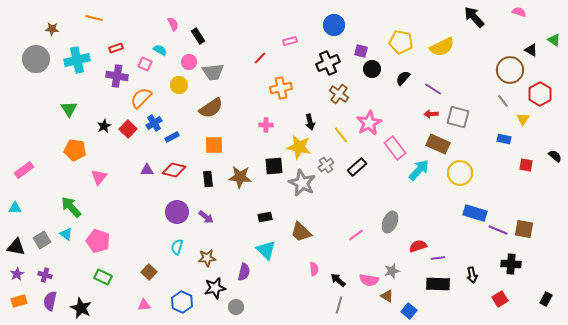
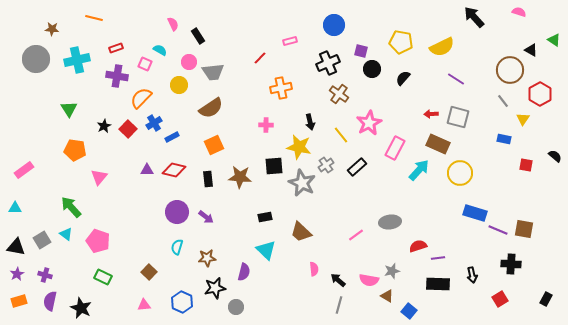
purple line at (433, 89): moved 23 px right, 10 px up
orange square at (214, 145): rotated 24 degrees counterclockwise
pink rectangle at (395, 148): rotated 65 degrees clockwise
gray ellipse at (390, 222): rotated 60 degrees clockwise
